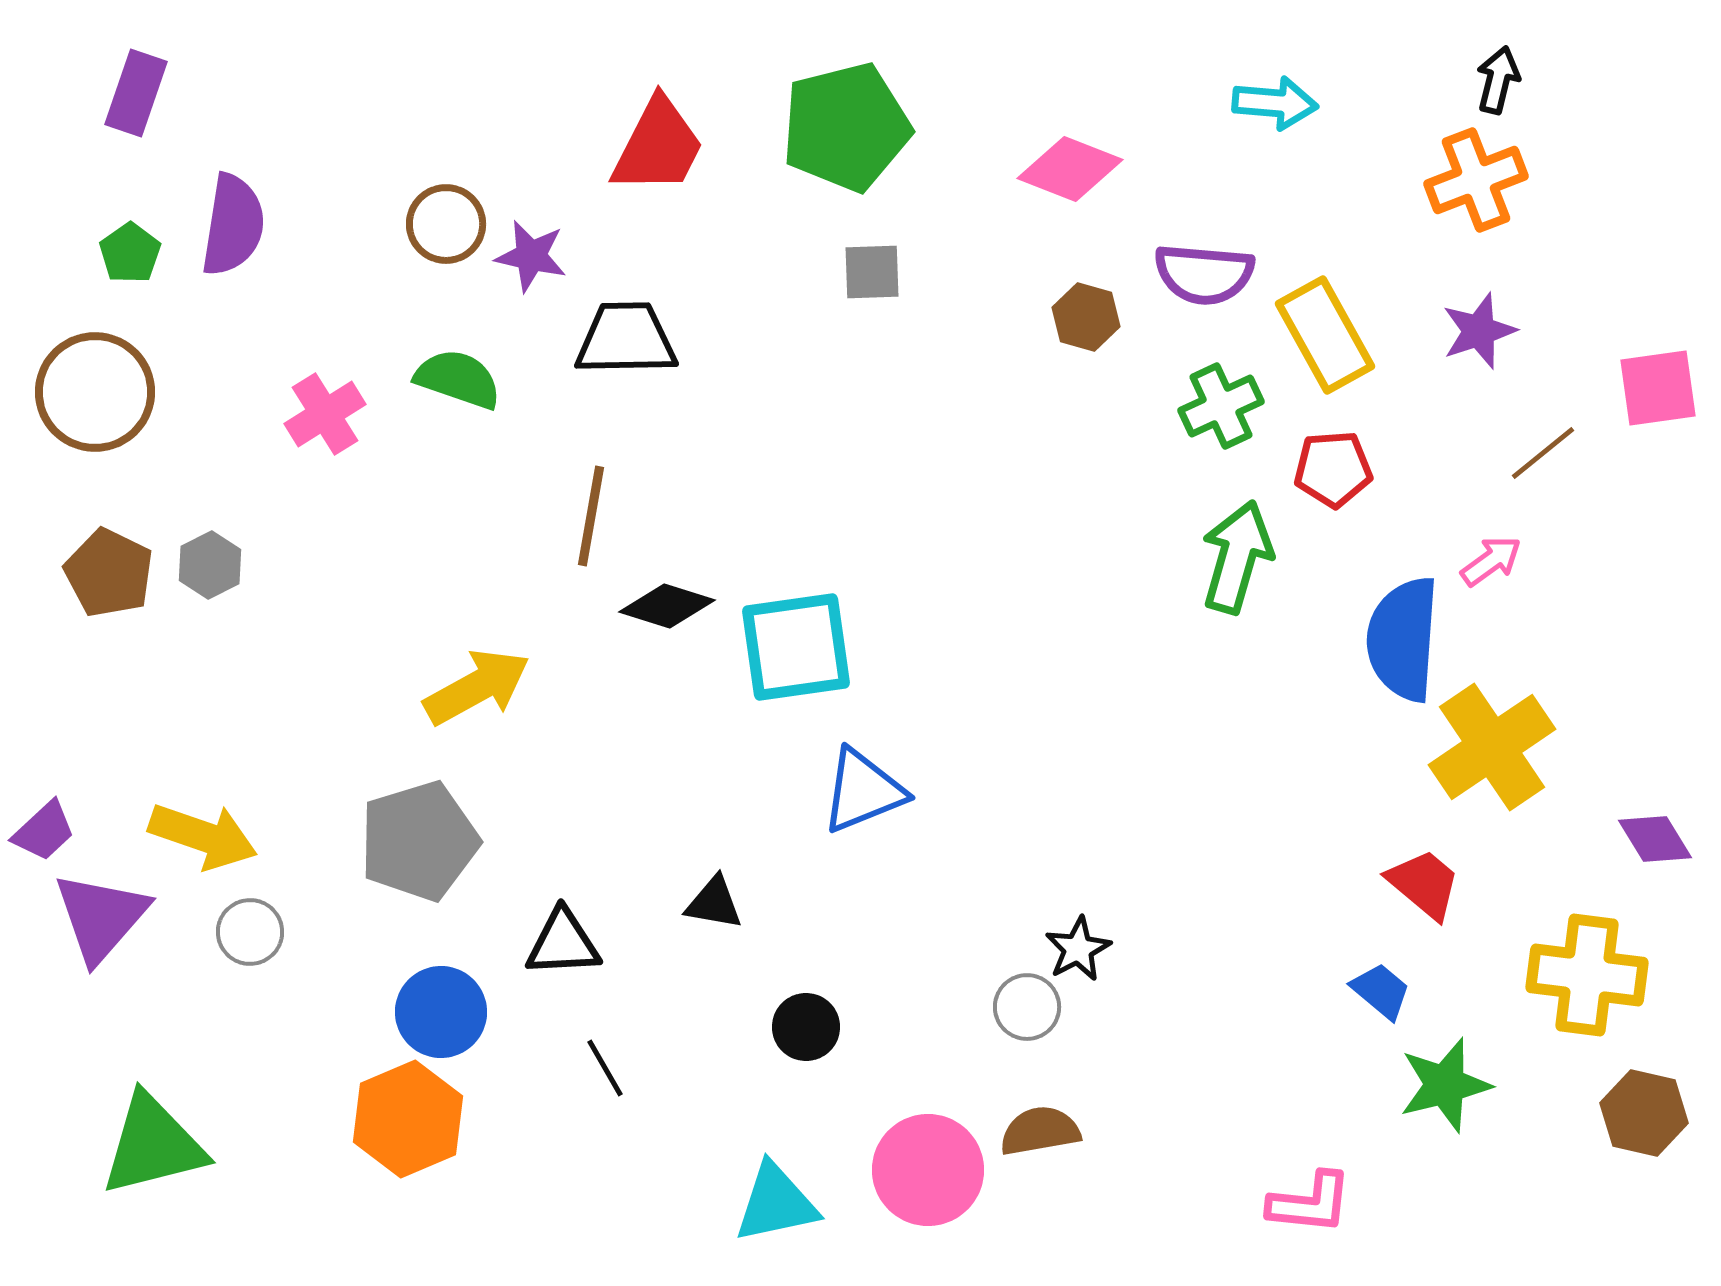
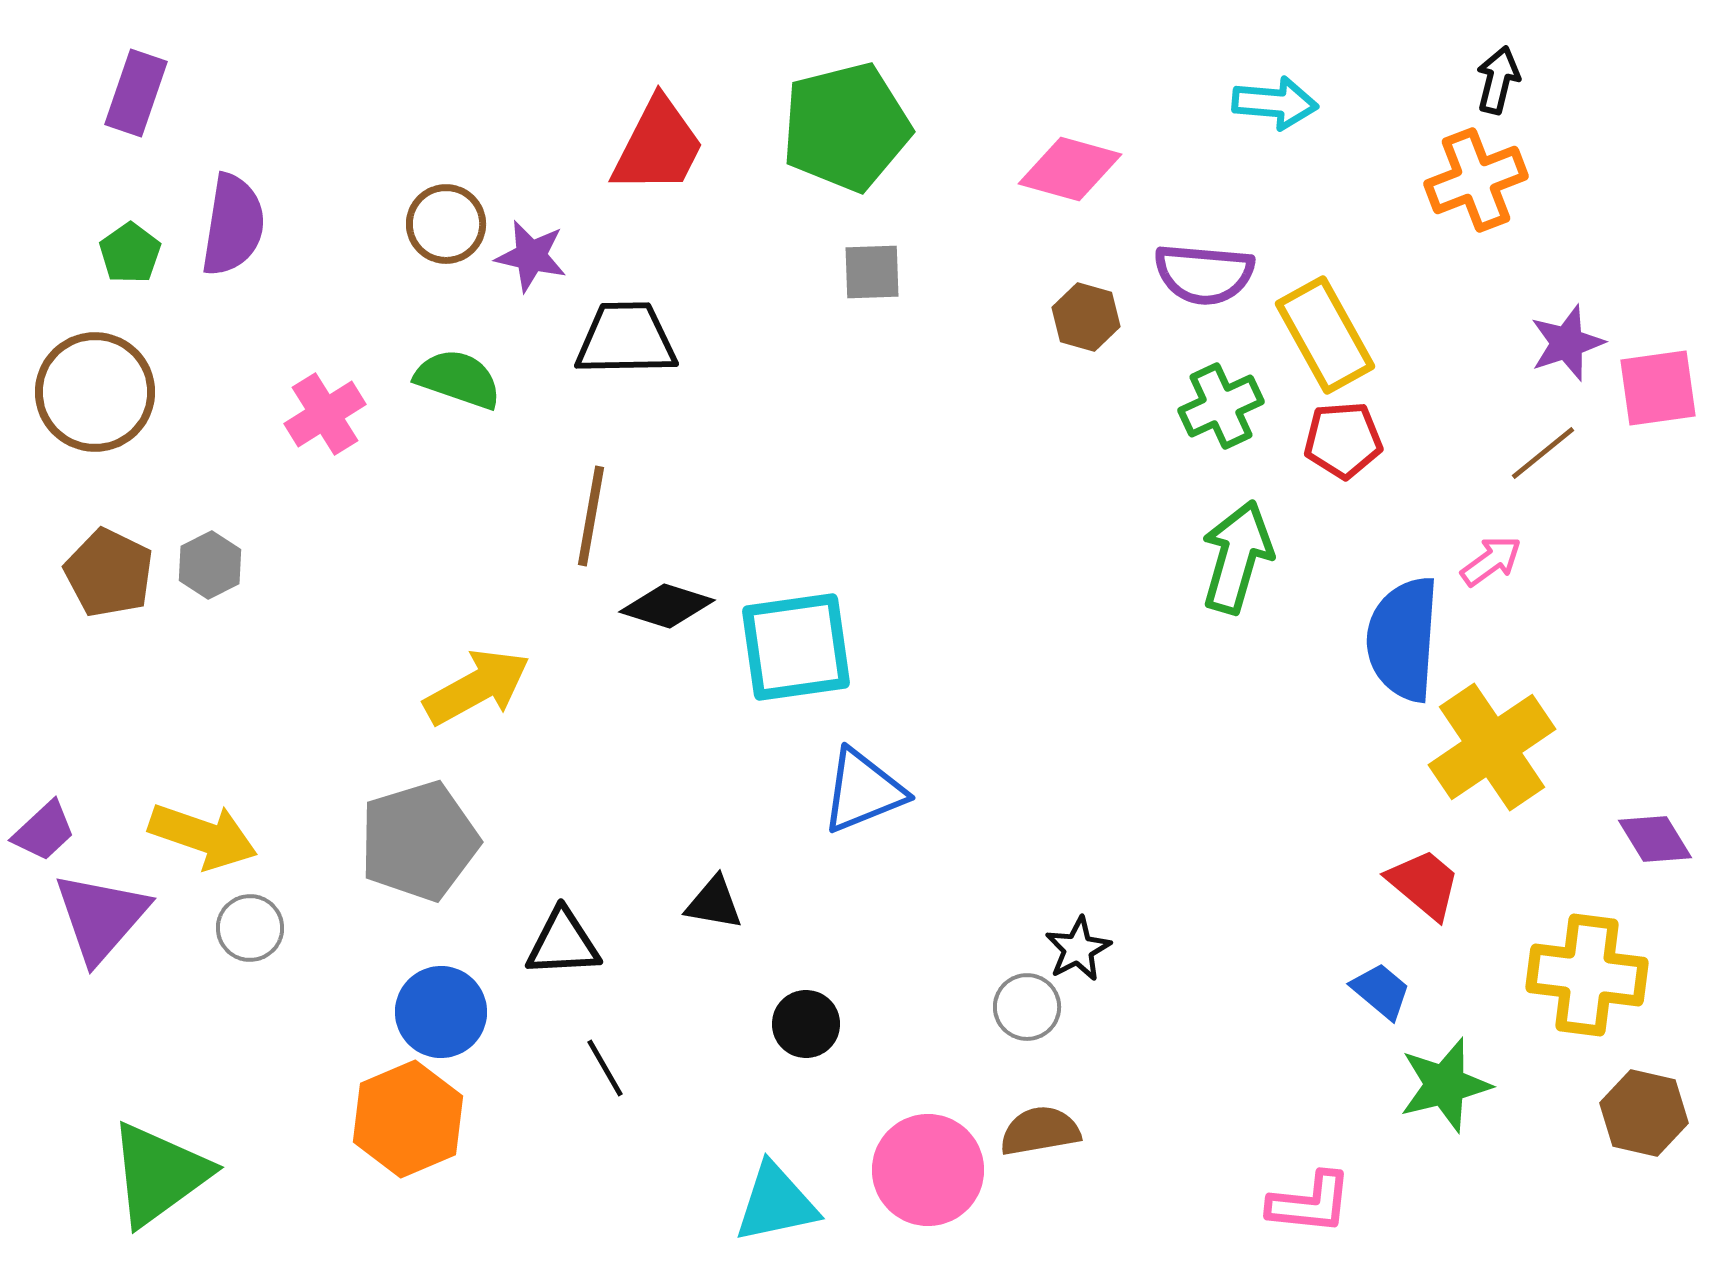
pink diamond at (1070, 169): rotated 6 degrees counterclockwise
purple star at (1479, 331): moved 88 px right, 12 px down
red pentagon at (1333, 469): moved 10 px right, 29 px up
gray circle at (250, 932): moved 4 px up
black circle at (806, 1027): moved 3 px up
green triangle at (153, 1145): moved 6 px right, 29 px down; rotated 22 degrees counterclockwise
